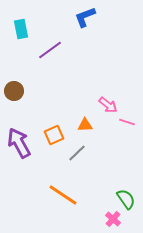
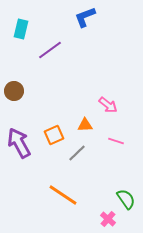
cyan rectangle: rotated 24 degrees clockwise
pink line: moved 11 px left, 19 px down
pink cross: moved 5 px left
